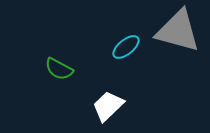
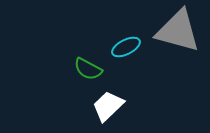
cyan ellipse: rotated 12 degrees clockwise
green semicircle: moved 29 px right
